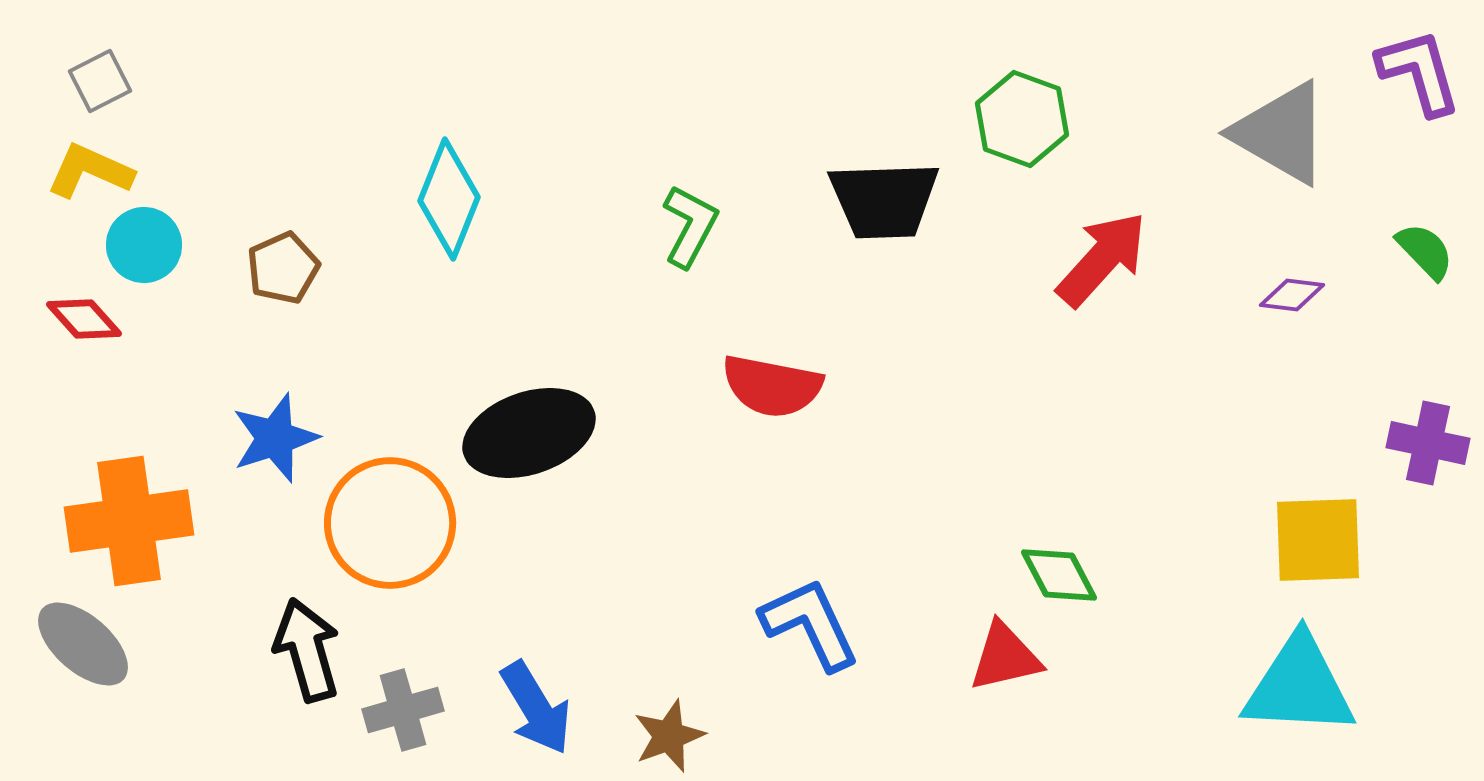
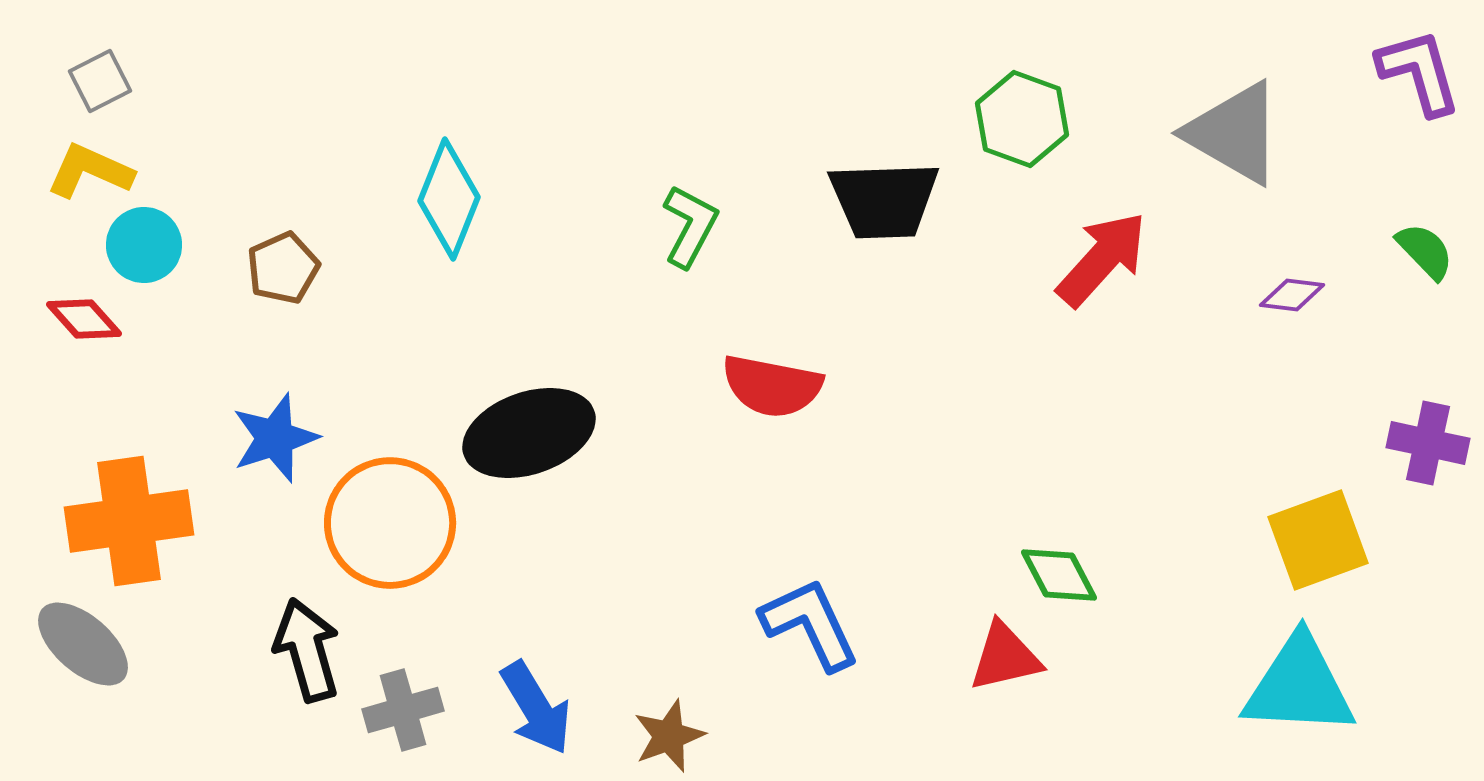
gray triangle: moved 47 px left
yellow square: rotated 18 degrees counterclockwise
